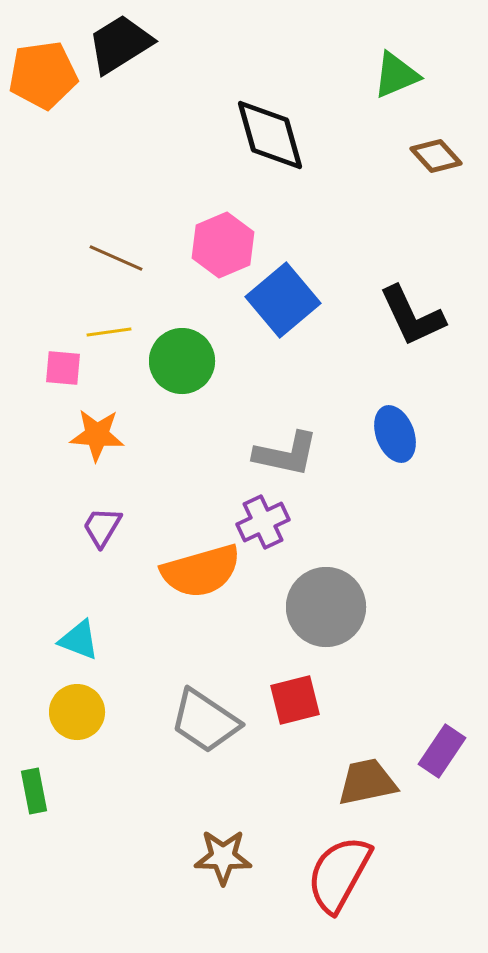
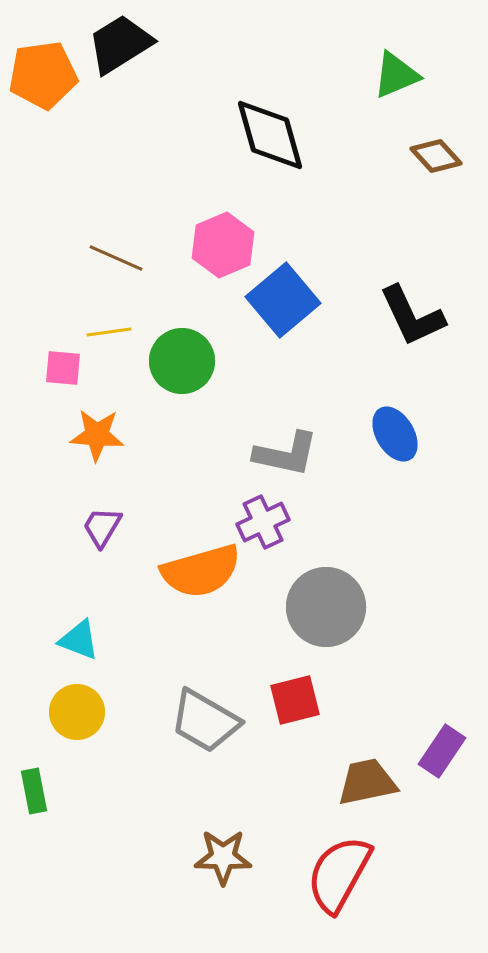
blue ellipse: rotated 10 degrees counterclockwise
gray trapezoid: rotated 4 degrees counterclockwise
